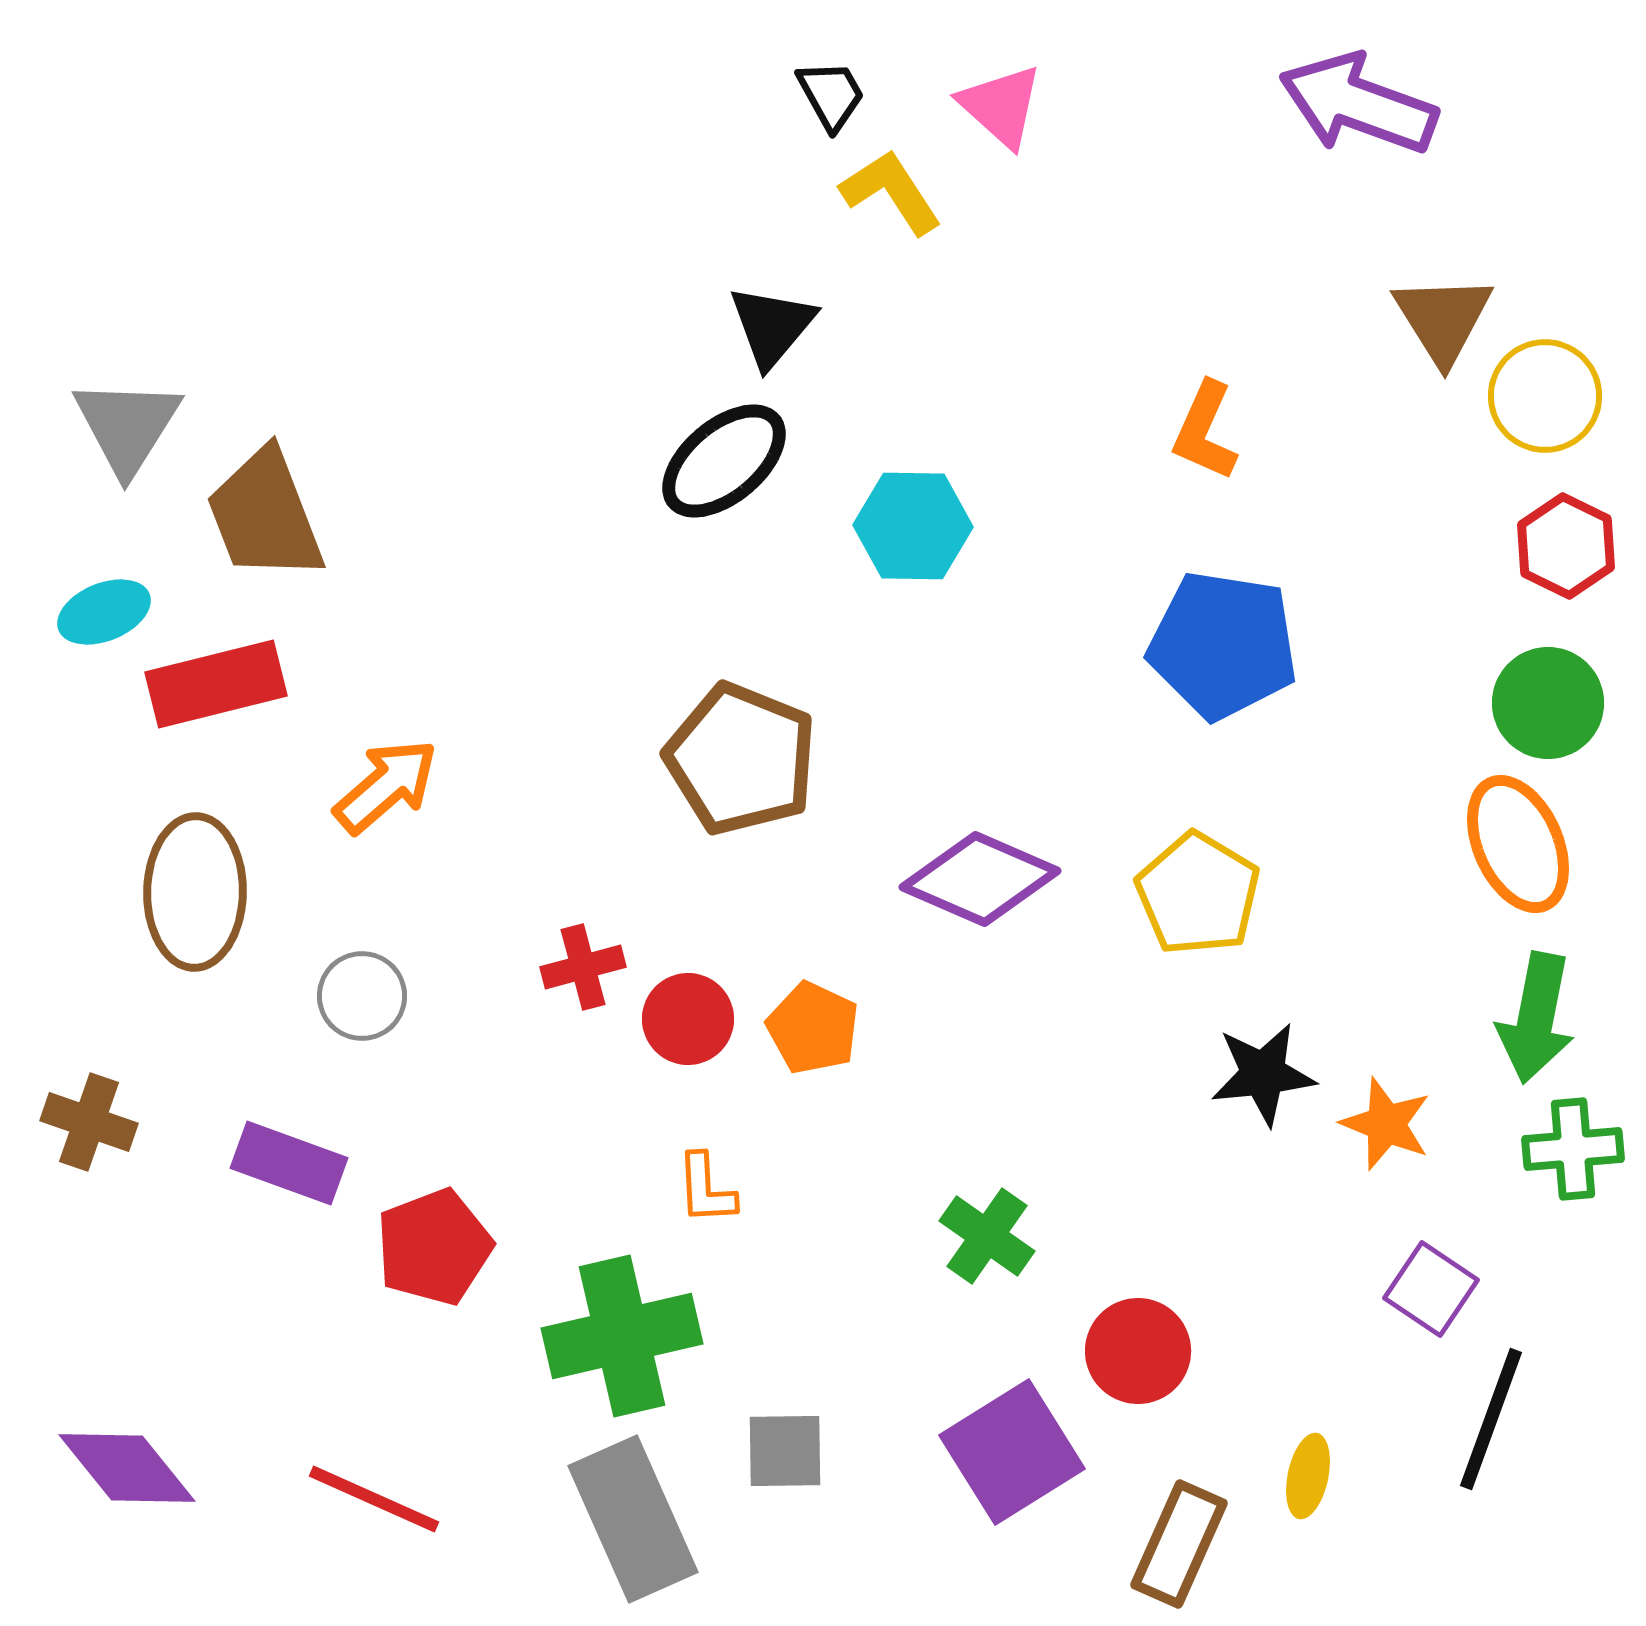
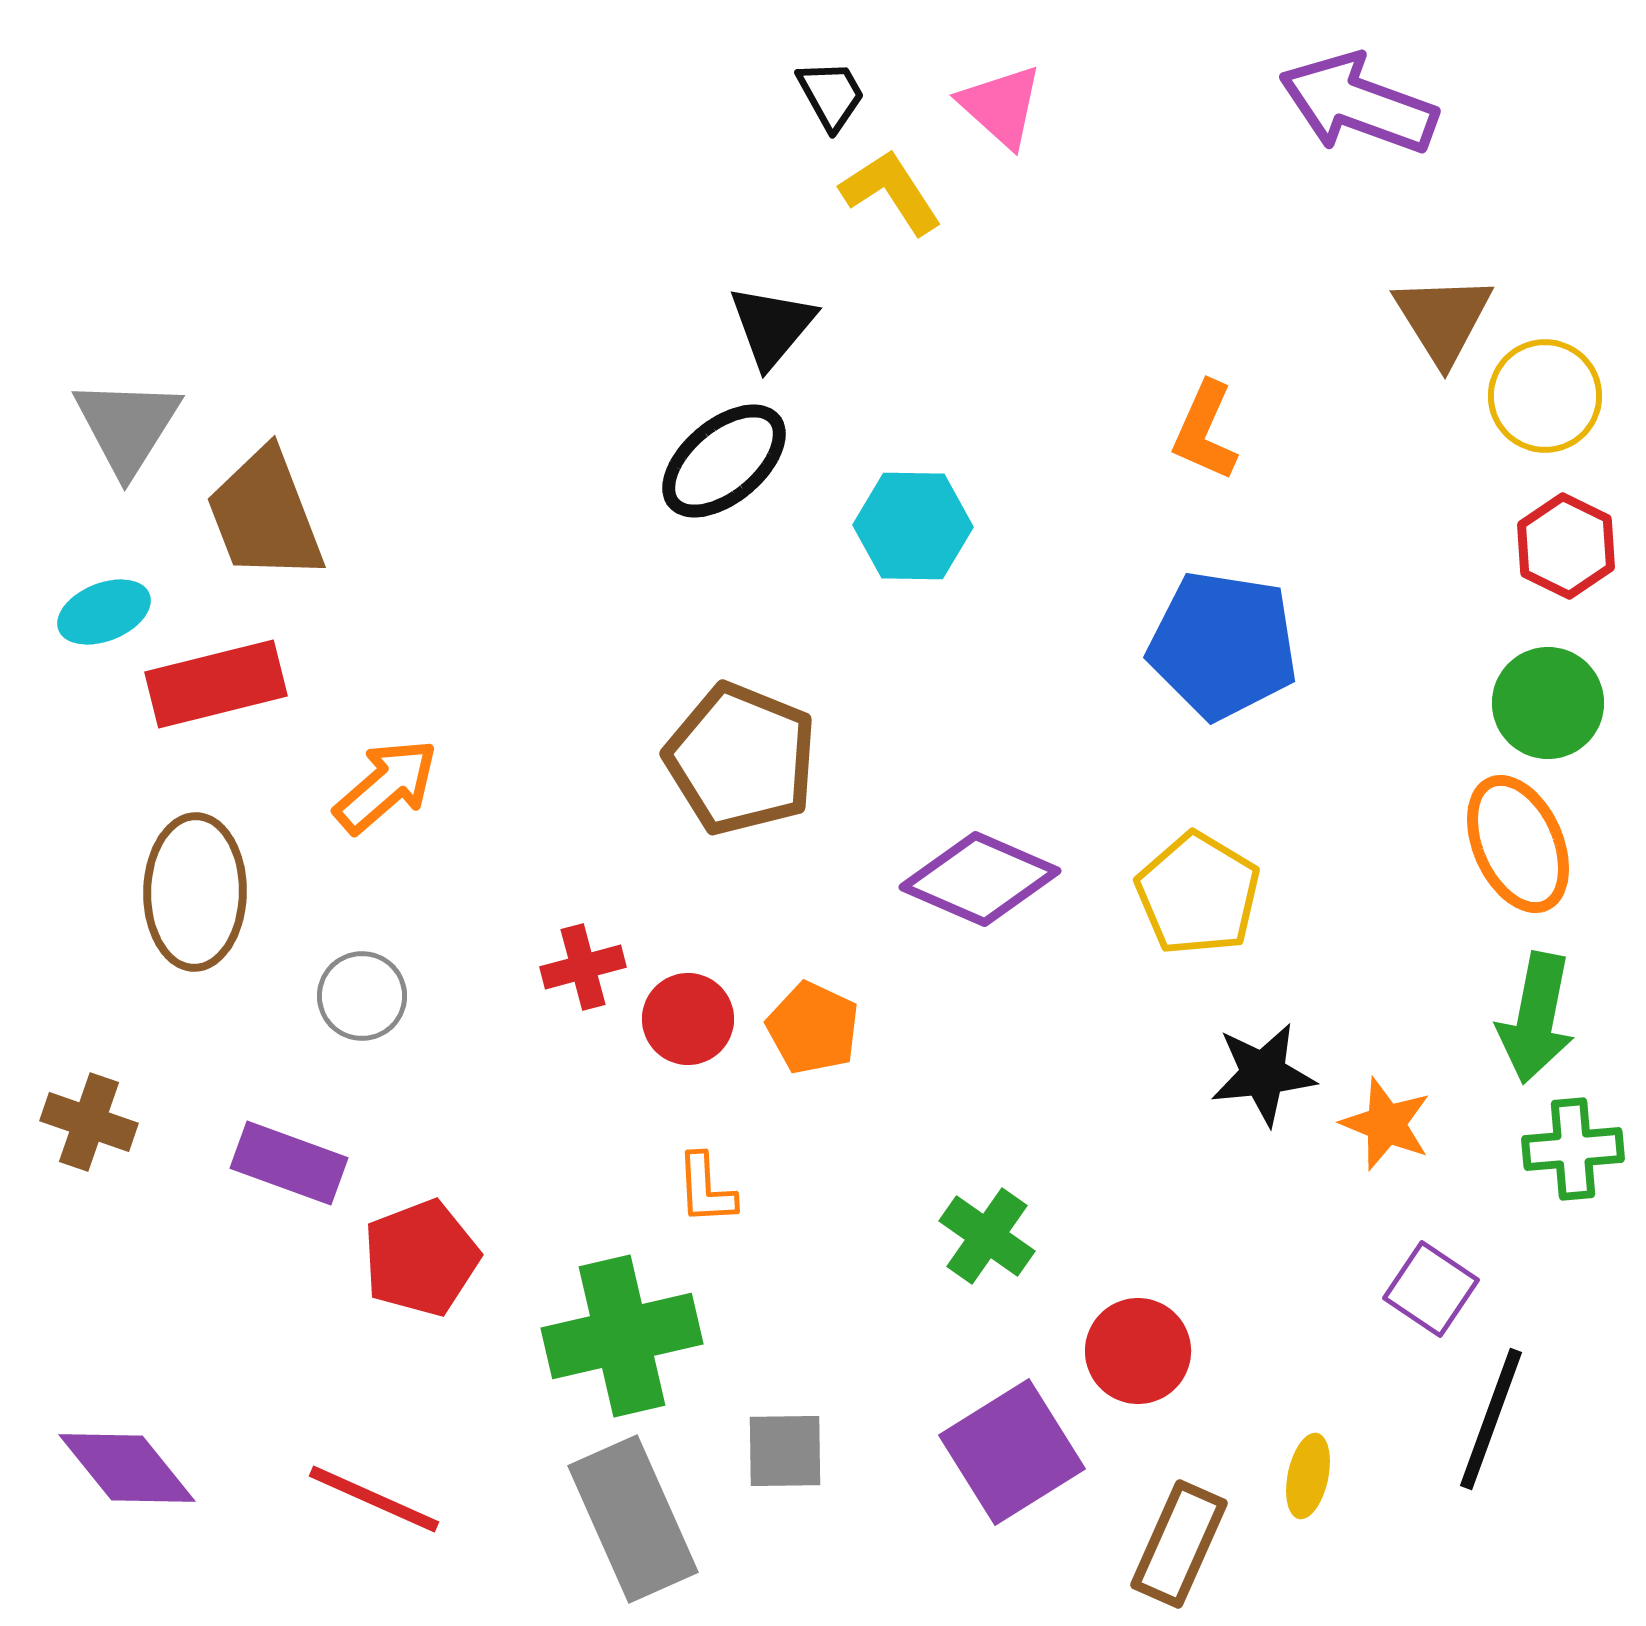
red pentagon at (434, 1247): moved 13 px left, 11 px down
